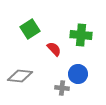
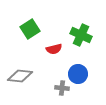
green cross: rotated 20 degrees clockwise
red semicircle: rotated 119 degrees clockwise
